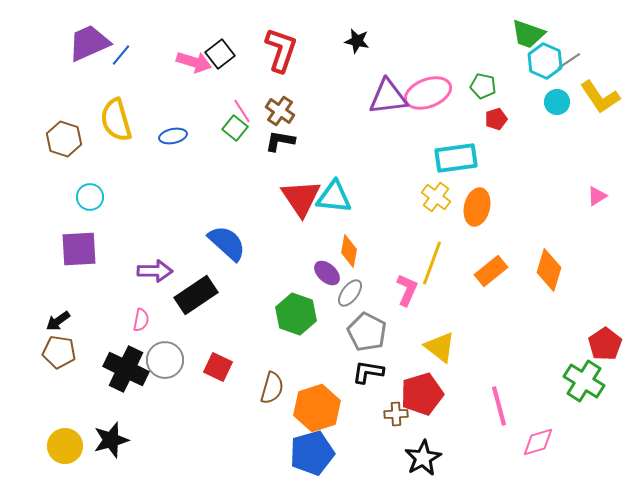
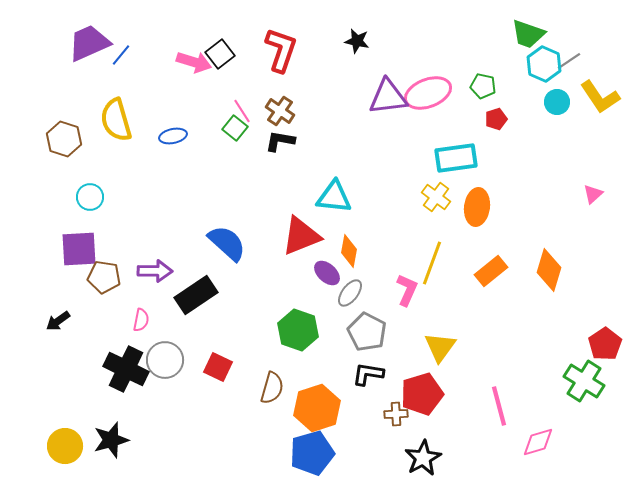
cyan hexagon at (545, 61): moved 1 px left, 3 px down
pink triangle at (597, 196): moved 4 px left, 2 px up; rotated 10 degrees counterclockwise
red triangle at (301, 198): moved 38 px down; rotated 42 degrees clockwise
orange ellipse at (477, 207): rotated 6 degrees counterclockwise
green hexagon at (296, 314): moved 2 px right, 16 px down
yellow triangle at (440, 347): rotated 28 degrees clockwise
brown pentagon at (59, 352): moved 45 px right, 75 px up
black L-shape at (368, 372): moved 2 px down
